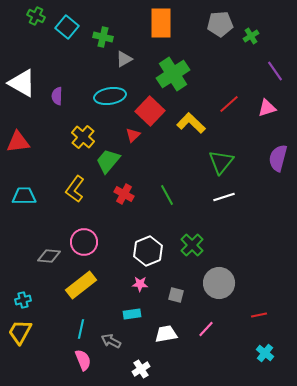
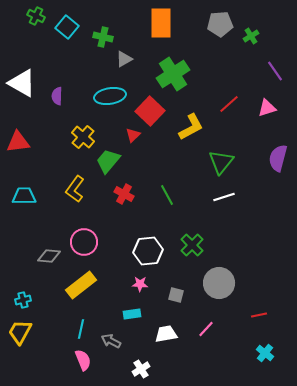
yellow L-shape at (191, 123): moved 4 px down; rotated 108 degrees clockwise
white hexagon at (148, 251): rotated 16 degrees clockwise
